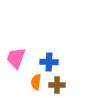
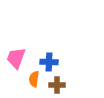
orange semicircle: moved 2 px left, 3 px up
